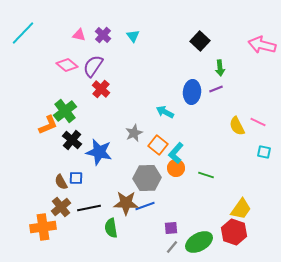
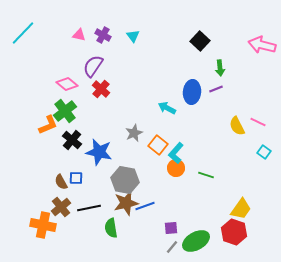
purple cross: rotated 14 degrees counterclockwise
pink diamond: moved 19 px down
cyan arrow: moved 2 px right, 4 px up
cyan square: rotated 24 degrees clockwise
gray hexagon: moved 22 px left, 2 px down; rotated 12 degrees clockwise
brown star: rotated 15 degrees counterclockwise
orange cross: moved 2 px up; rotated 20 degrees clockwise
green ellipse: moved 3 px left, 1 px up
